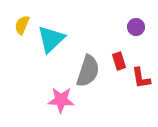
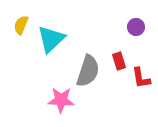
yellow semicircle: moved 1 px left
